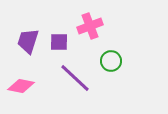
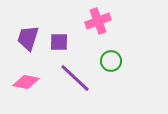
pink cross: moved 8 px right, 5 px up
purple trapezoid: moved 3 px up
pink diamond: moved 5 px right, 4 px up
